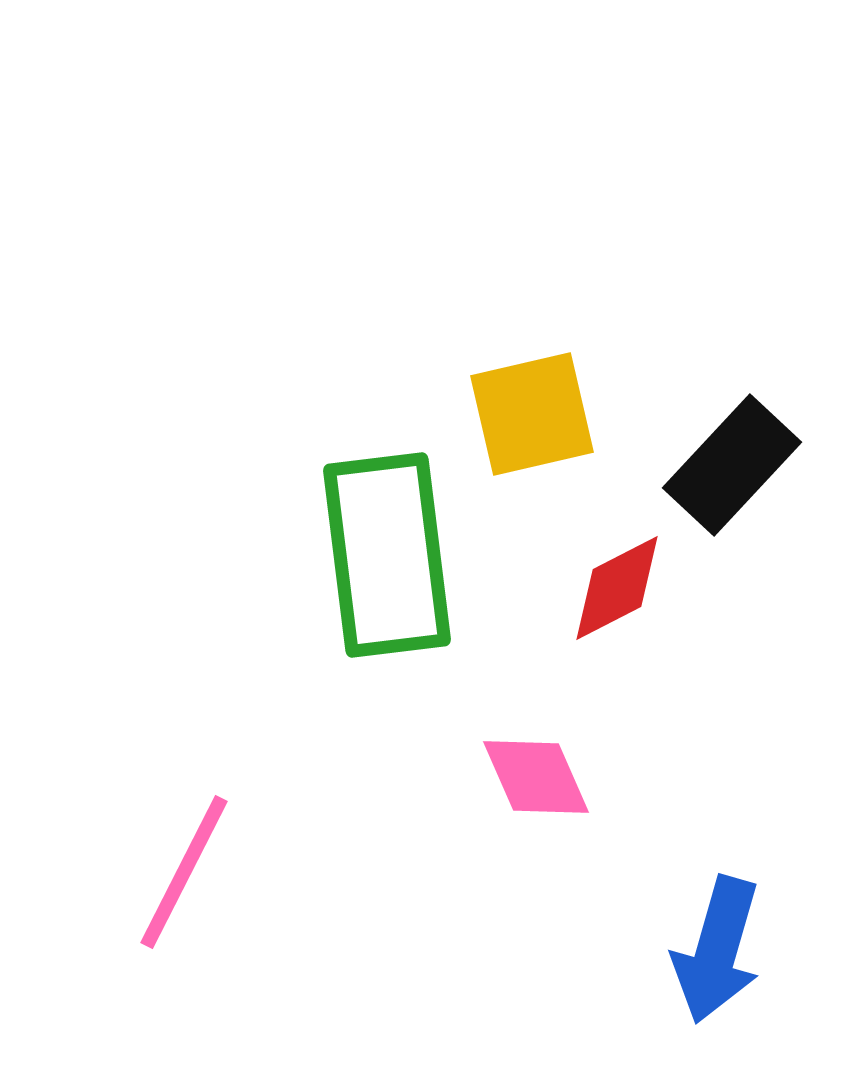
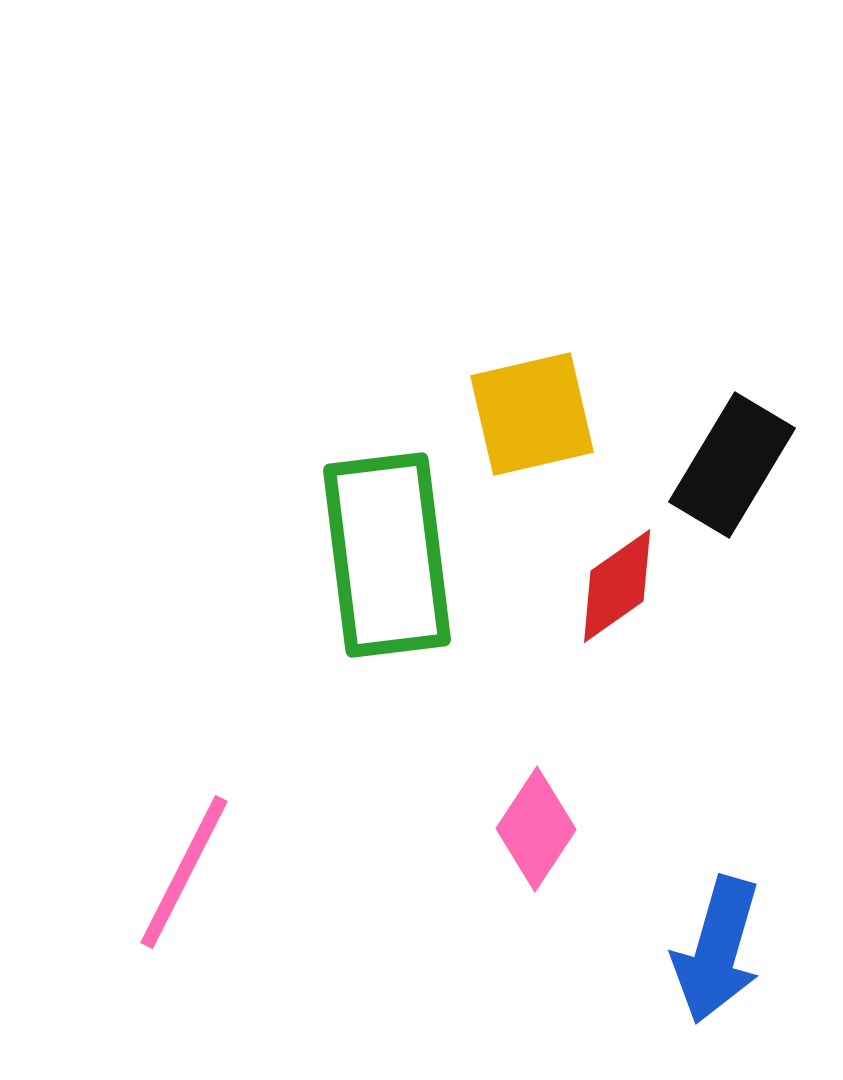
black rectangle: rotated 12 degrees counterclockwise
red diamond: moved 2 px up; rotated 8 degrees counterclockwise
pink diamond: moved 52 px down; rotated 57 degrees clockwise
